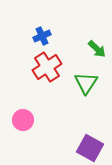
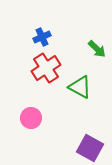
blue cross: moved 1 px down
red cross: moved 1 px left, 1 px down
green triangle: moved 6 px left, 4 px down; rotated 35 degrees counterclockwise
pink circle: moved 8 px right, 2 px up
